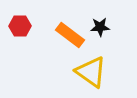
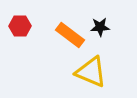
yellow triangle: rotated 12 degrees counterclockwise
